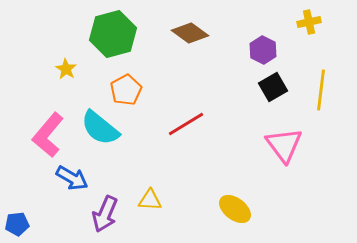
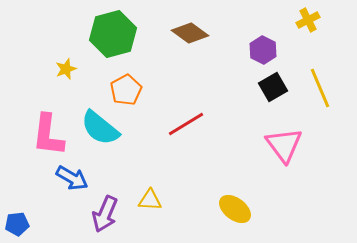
yellow cross: moved 1 px left, 2 px up; rotated 15 degrees counterclockwise
yellow star: rotated 20 degrees clockwise
yellow line: moved 1 px left, 2 px up; rotated 30 degrees counterclockwise
pink L-shape: rotated 33 degrees counterclockwise
